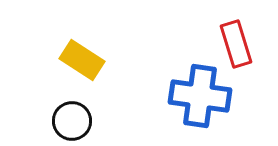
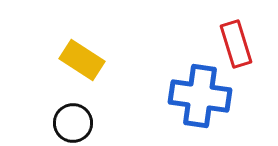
black circle: moved 1 px right, 2 px down
